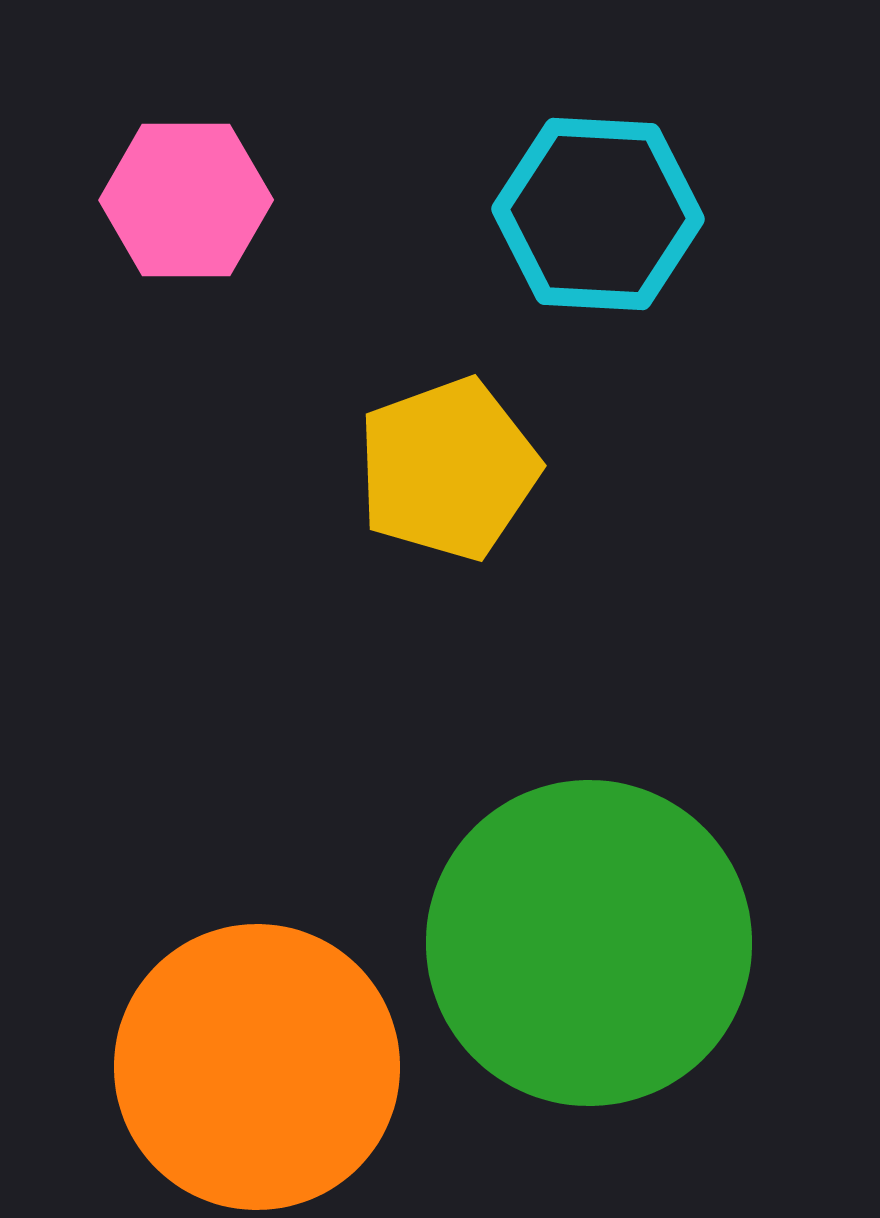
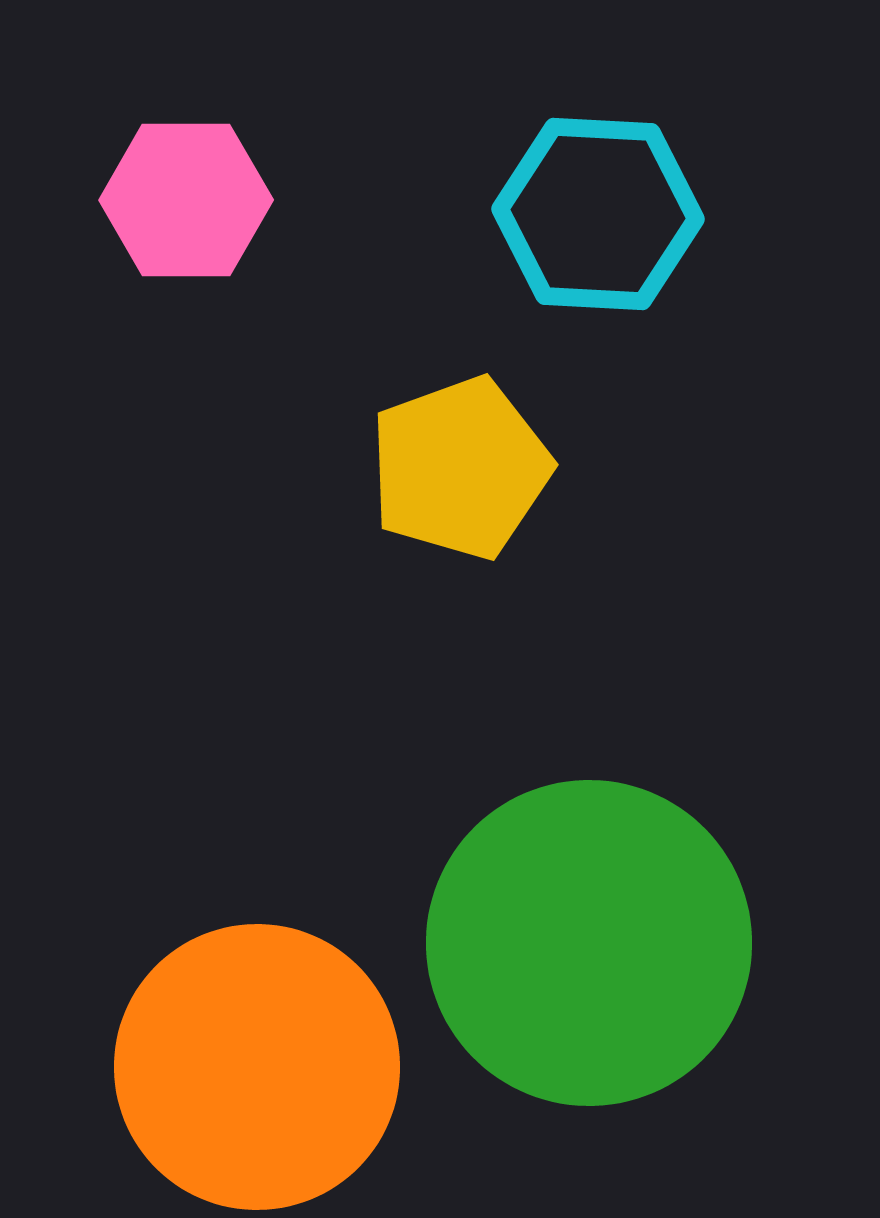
yellow pentagon: moved 12 px right, 1 px up
